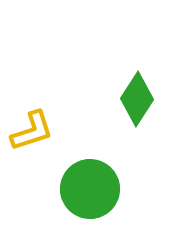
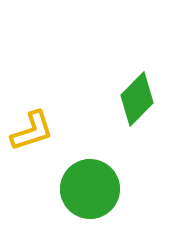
green diamond: rotated 12 degrees clockwise
